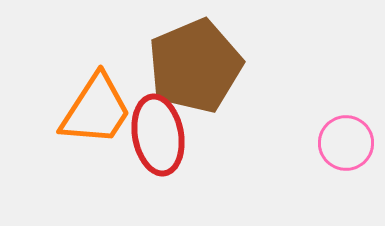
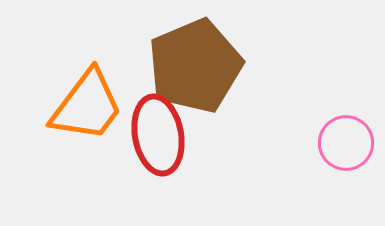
orange trapezoid: moved 9 px left, 4 px up; rotated 4 degrees clockwise
